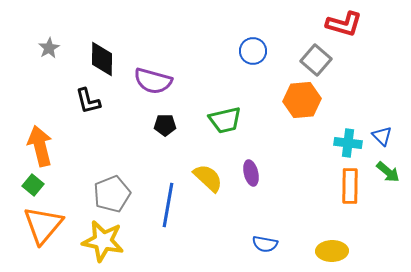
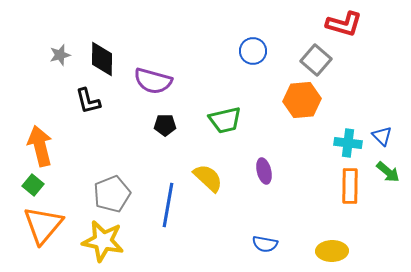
gray star: moved 11 px right, 7 px down; rotated 15 degrees clockwise
purple ellipse: moved 13 px right, 2 px up
